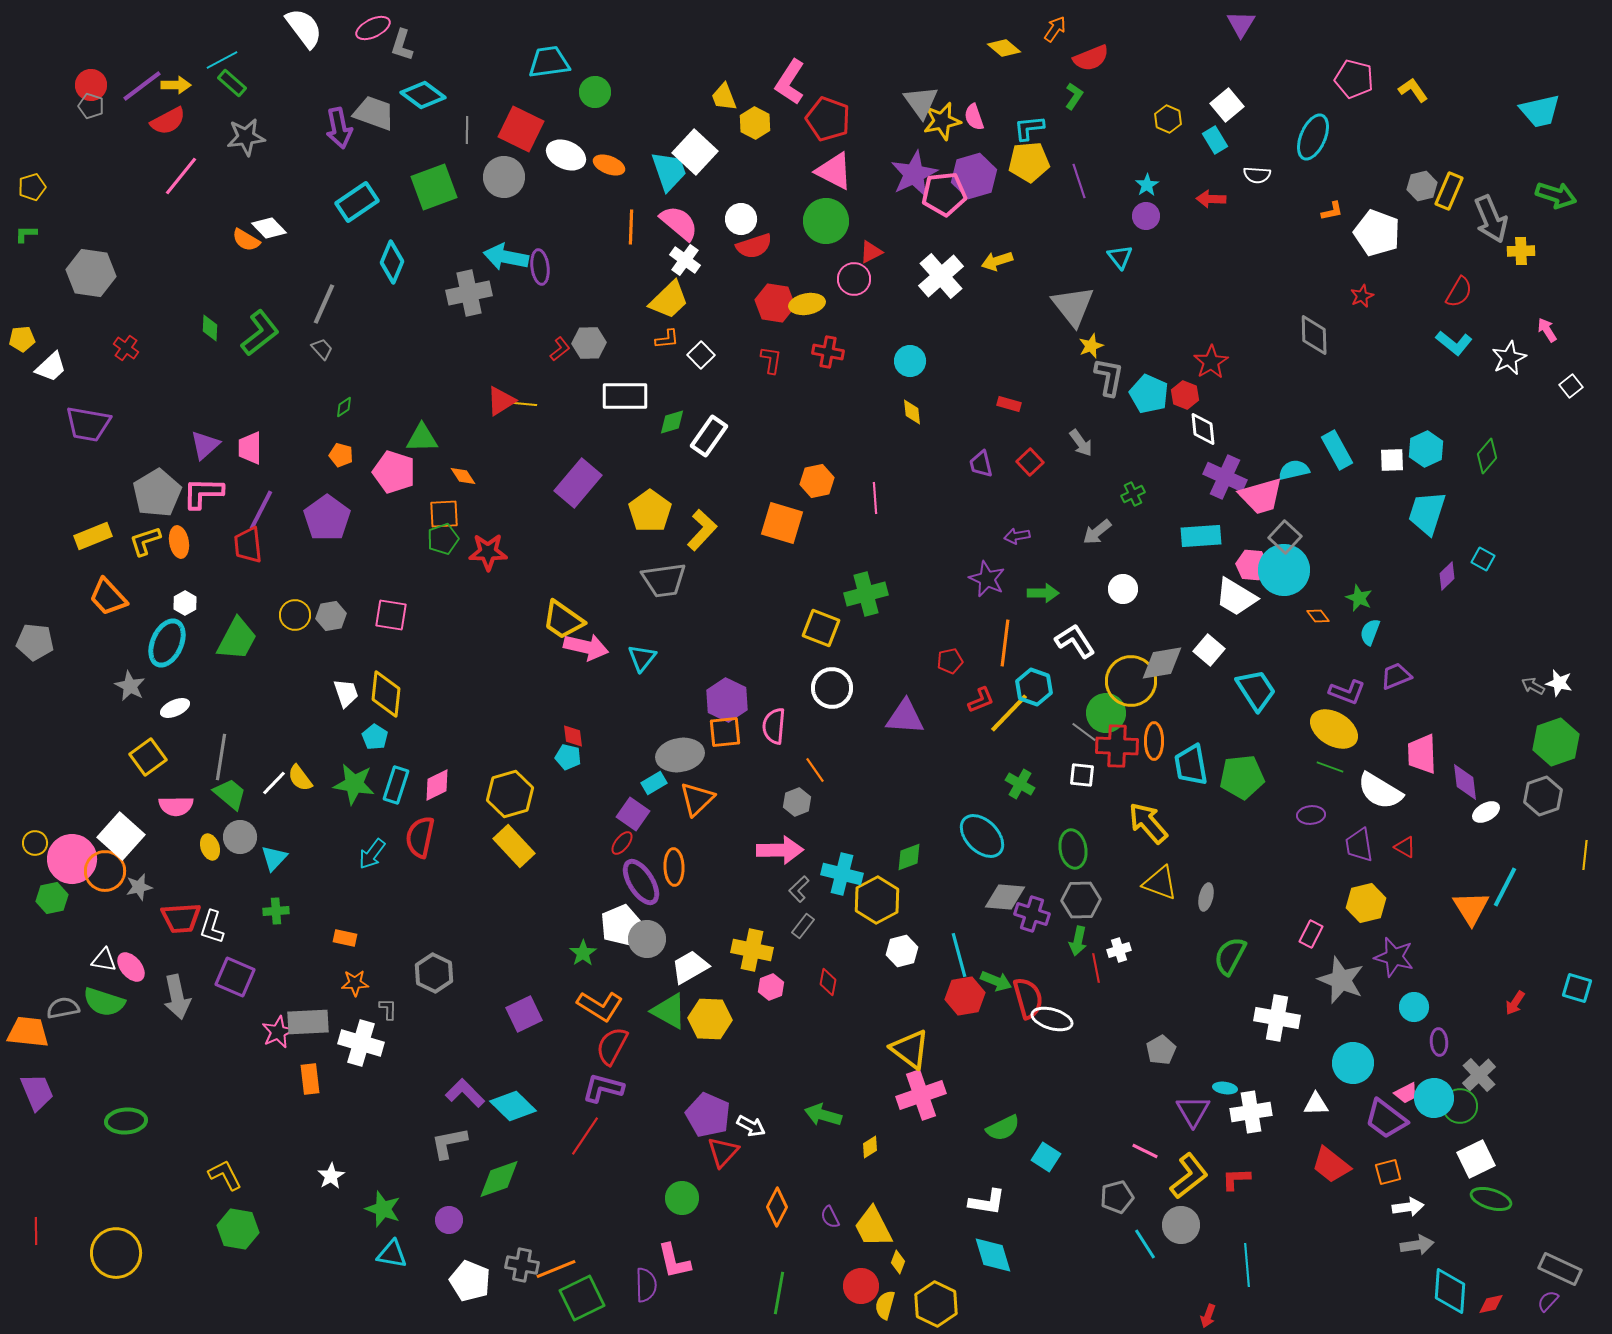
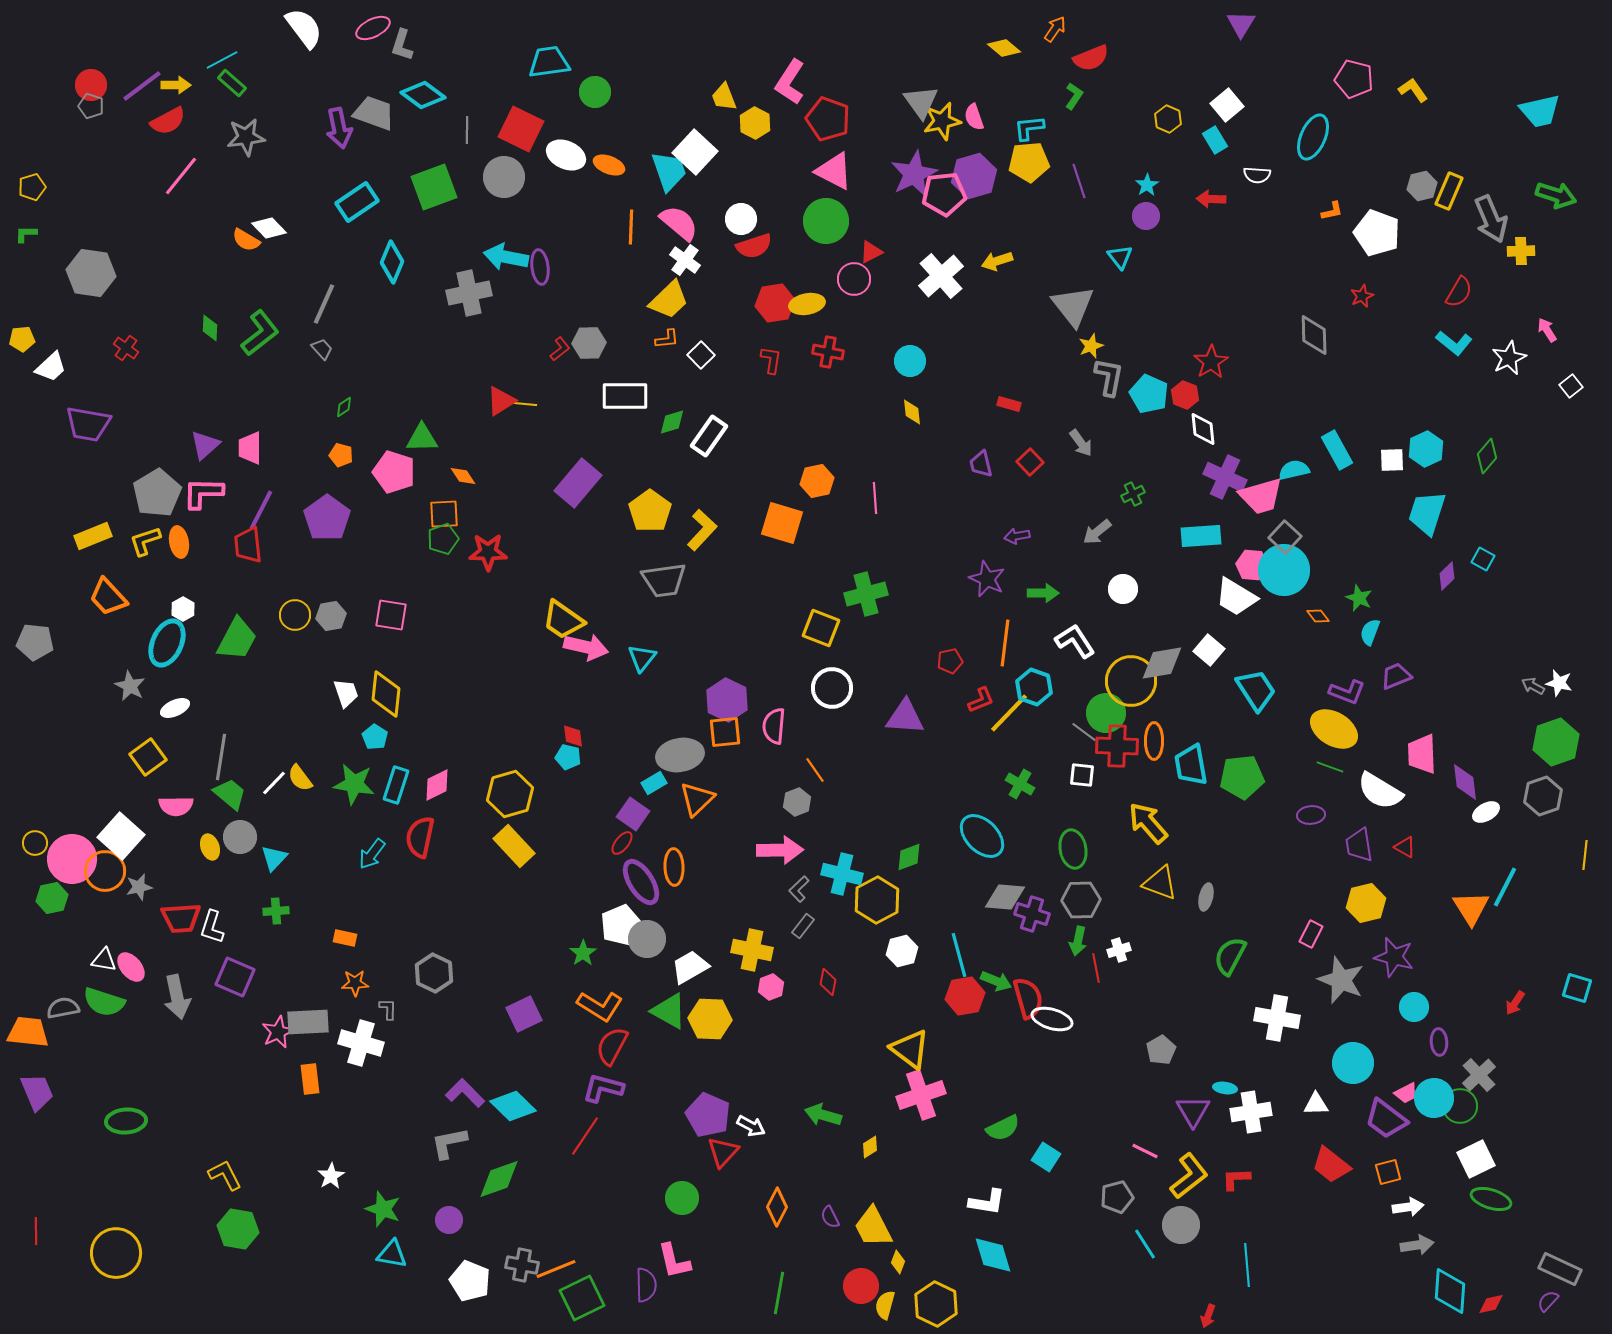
red hexagon at (775, 303): rotated 18 degrees counterclockwise
white hexagon at (185, 603): moved 2 px left, 6 px down
